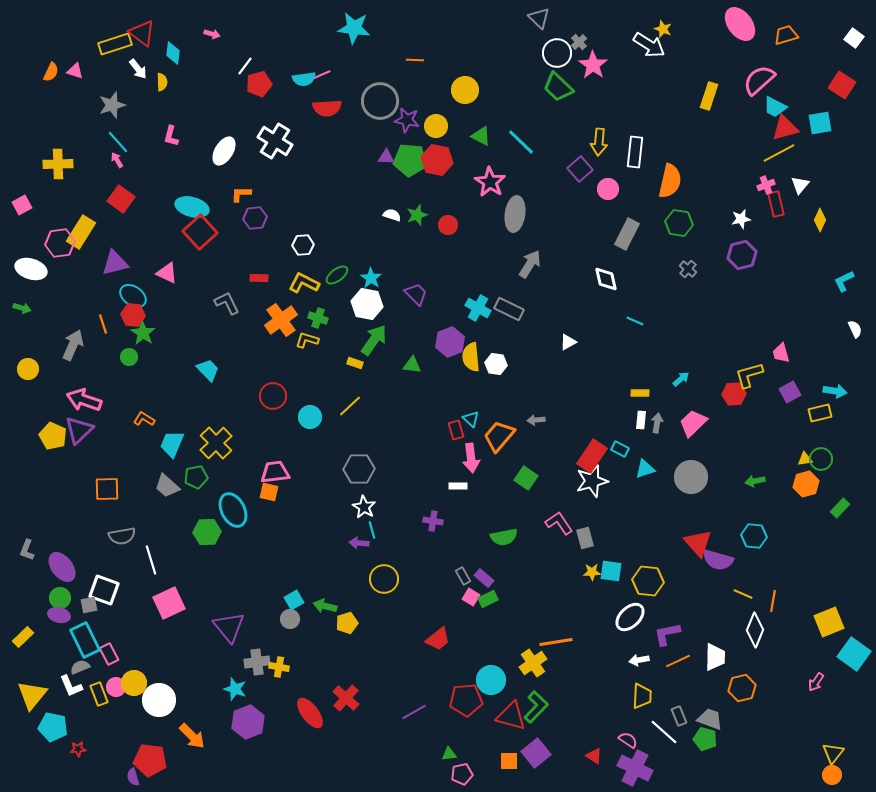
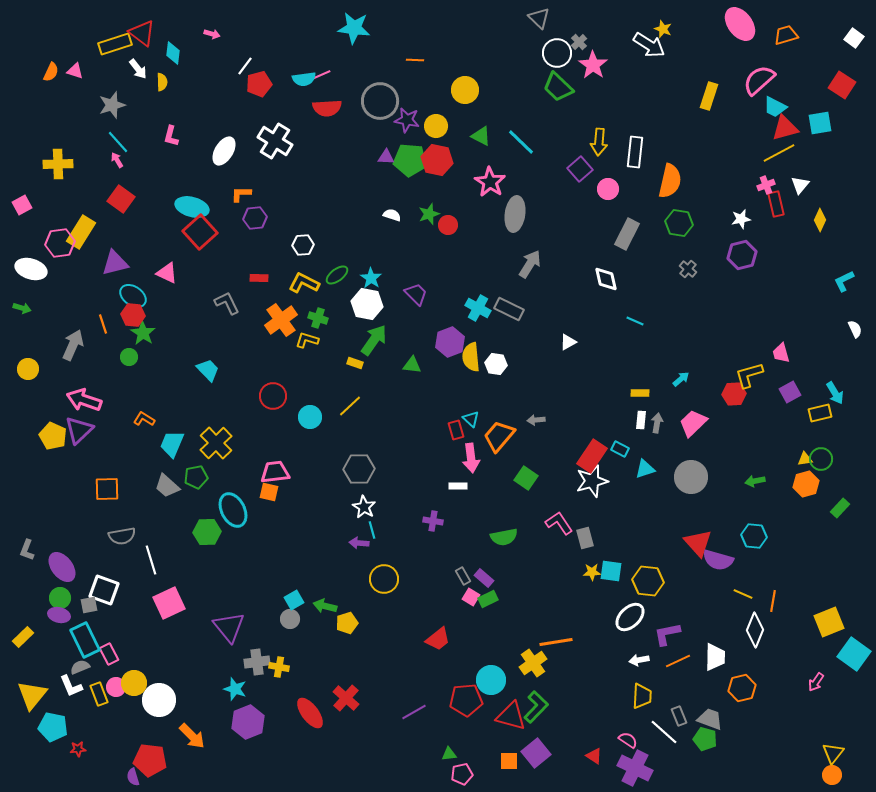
green star at (417, 215): moved 12 px right, 1 px up
cyan arrow at (835, 391): moved 2 px down; rotated 50 degrees clockwise
